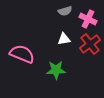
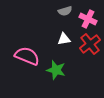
pink semicircle: moved 5 px right, 2 px down
green star: rotated 18 degrees clockwise
